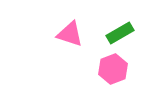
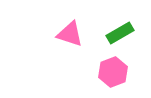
pink hexagon: moved 3 px down
